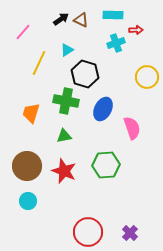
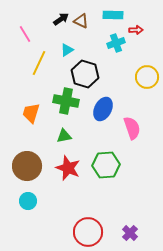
brown triangle: moved 1 px down
pink line: moved 2 px right, 2 px down; rotated 72 degrees counterclockwise
red star: moved 4 px right, 3 px up
